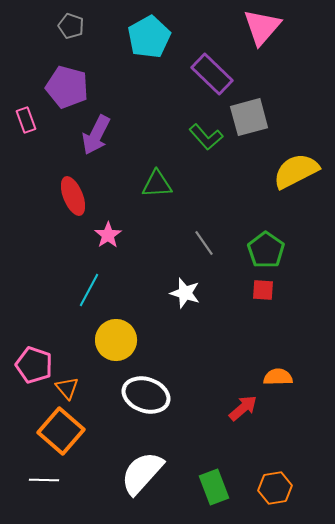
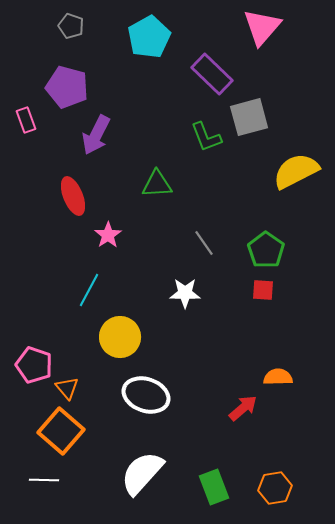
green L-shape: rotated 20 degrees clockwise
white star: rotated 16 degrees counterclockwise
yellow circle: moved 4 px right, 3 px up
